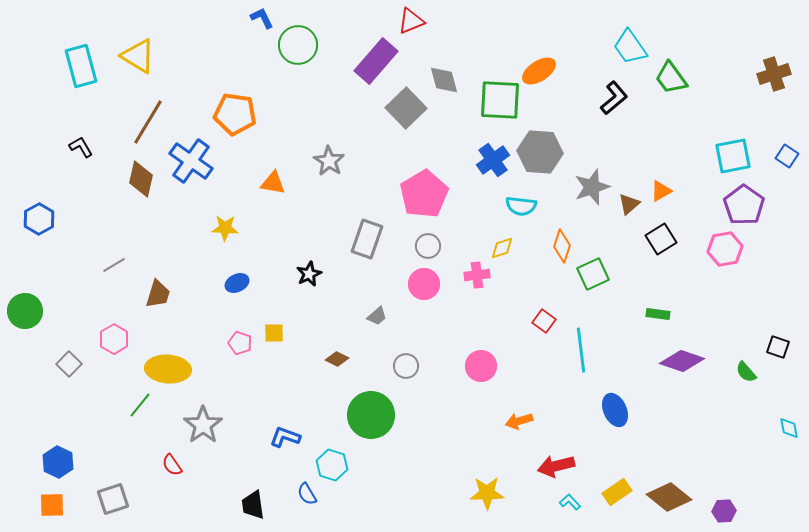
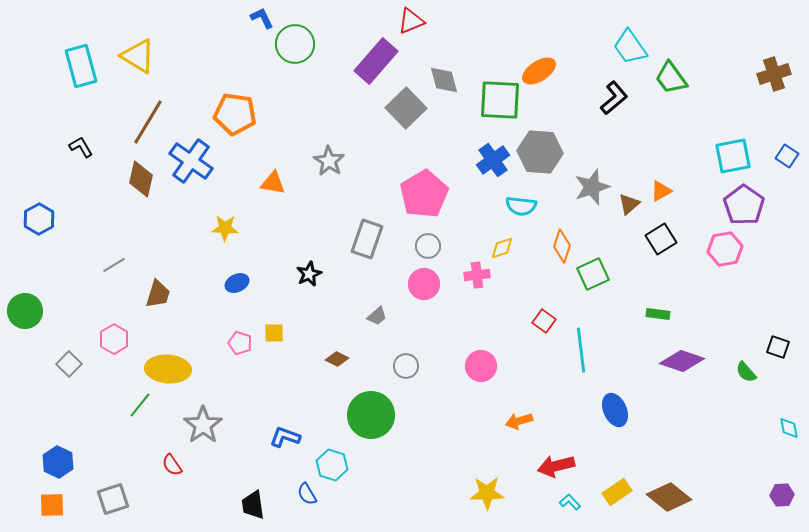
green circle at (298, 45): moved 3 px left, 1 px up
purple hexagon at (724, 511): moved 58 px right, 16 px up
